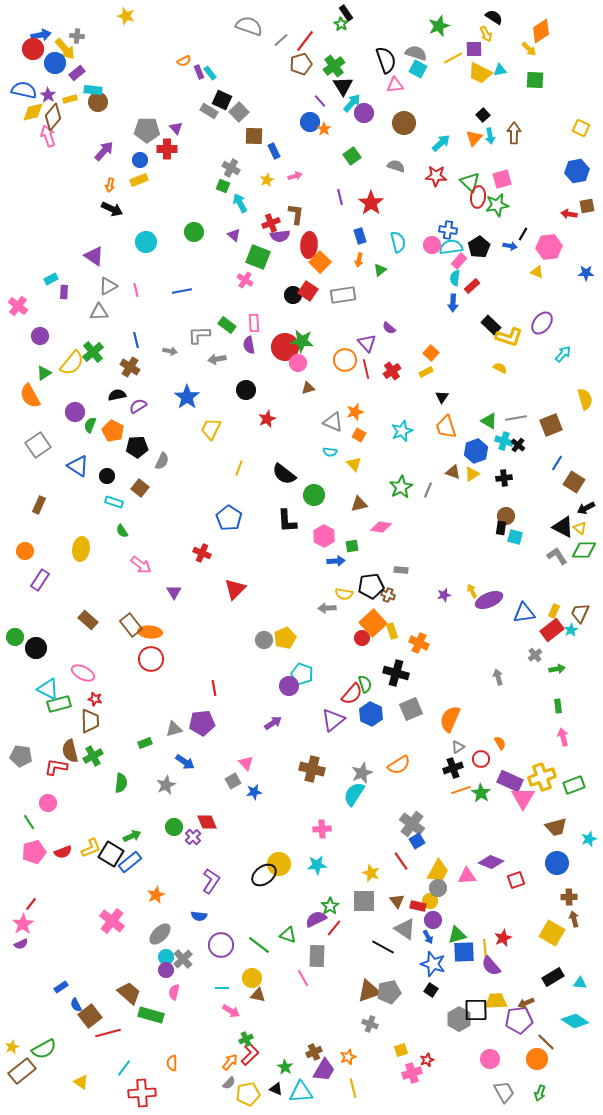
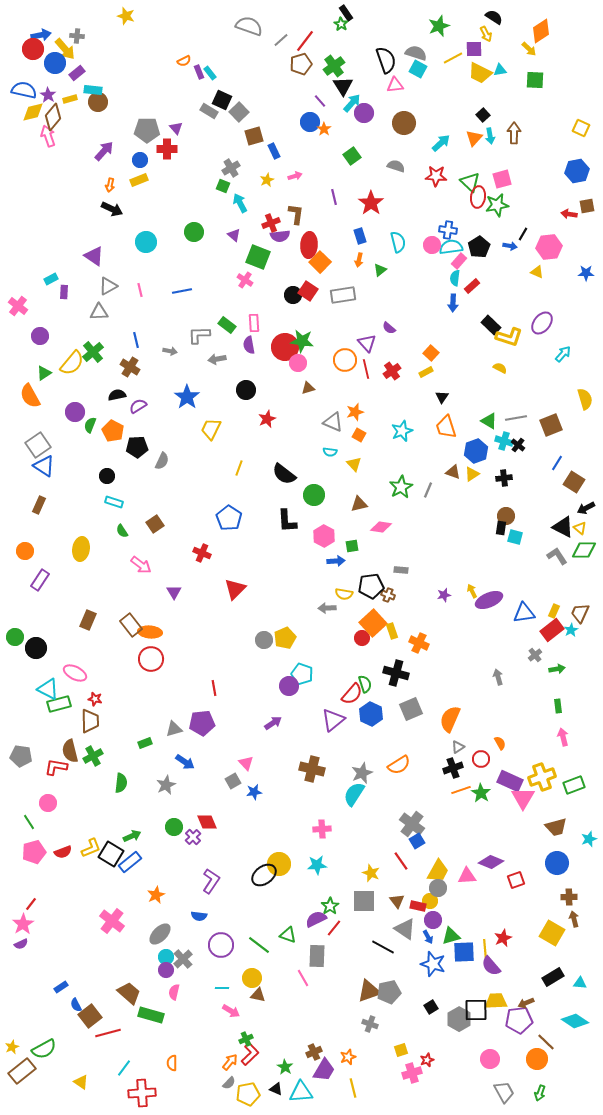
brown square at (254, 136): rotated 18 degrees counterclockwise
gray cross at (231, 168): rotated 30 degrees clockwise
purple line at (340, 197): moved 6 px left
pink line at (136, 290): moved 4 px right
blue triangle at (78, 466): moved 34 px left
brown square at (140, 488): moved 15 px right, 36 px down; rotated 18 degrees clockwise
brown rectangle at (88, 620): rotated 72 degrees clockwise
pink ellipse at (83, 673): moved 8 px left
green triangle at (457, 935): moved 6 px left, 1 px down
black square at (431, 990): moved 17 px down; rotated 24 degrees clockwise
